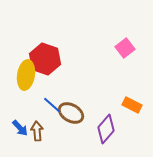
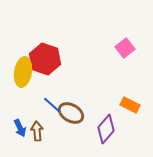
yellow ellipse: moved 3 px left, 3 px up
orange rectangle: moved 2 px left
blue arrow: rotated 18 degrees clockwise
